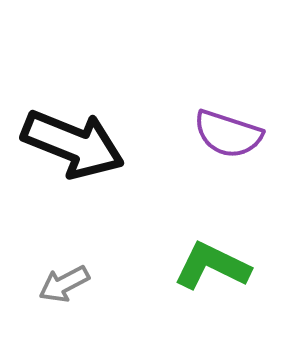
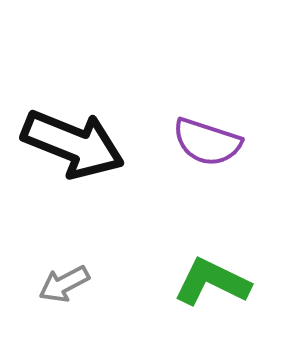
purple semicircle: moved 21 px left, 8 px down
green L-shape: moved 16 px down
